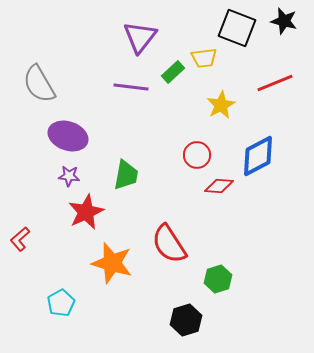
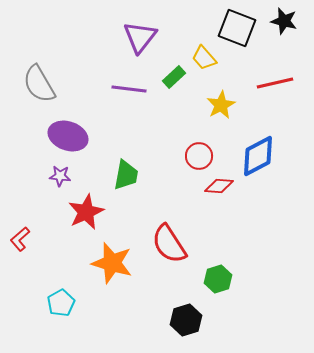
yellow trapezoid: rotated 56 degrees clockwise
green rectangle: moved 1 px right, 5 px down
red line: rotated 9 degrees clockwise
purple line: moved 2 px left, 2 px down
red circle: moved 2 px right, 1 px down
purple star: moved 9 px left
